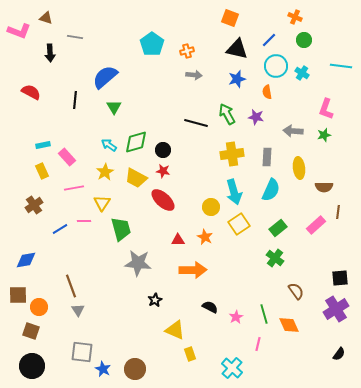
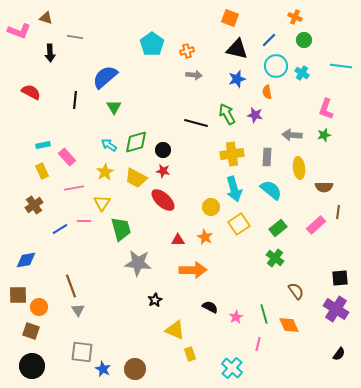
purple star at (256, 117): moved 1 px left, 2 px up
gray arrow at (293, 131): moved 1 px left, 4 px down
cyan semicircle at (271, 190): rotated 75 degrees counterclockwise
cyan arrow at (234, 192): moved 3 px up
purple cross at (336, 309): rotated 25 degrees counterclockwise
